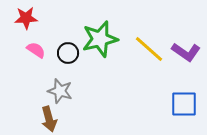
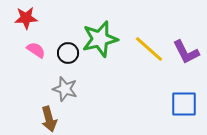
purple L-shape: rotated 28 degrees clockwise
gray star: moved 5 px right, 2 px up
